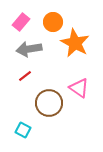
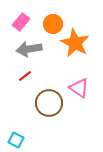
orange circle: moved 2 px down
cyan square: moved 7 px left, 10 px down
